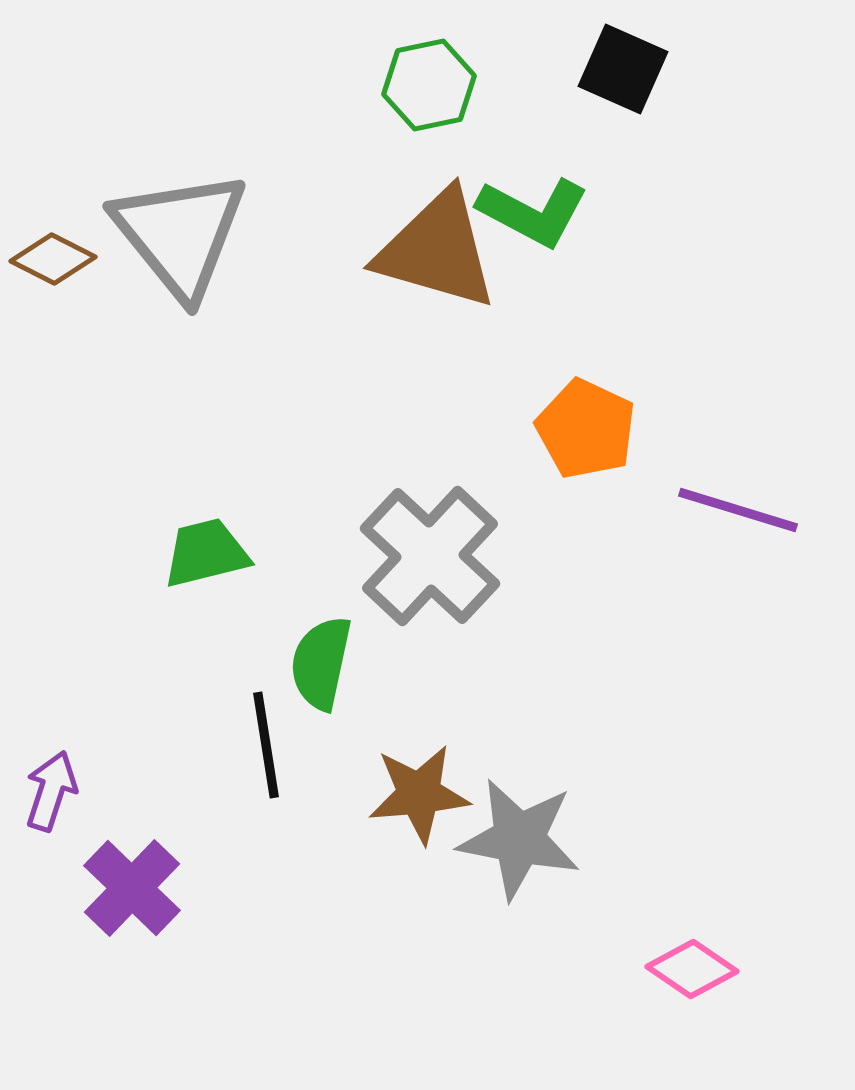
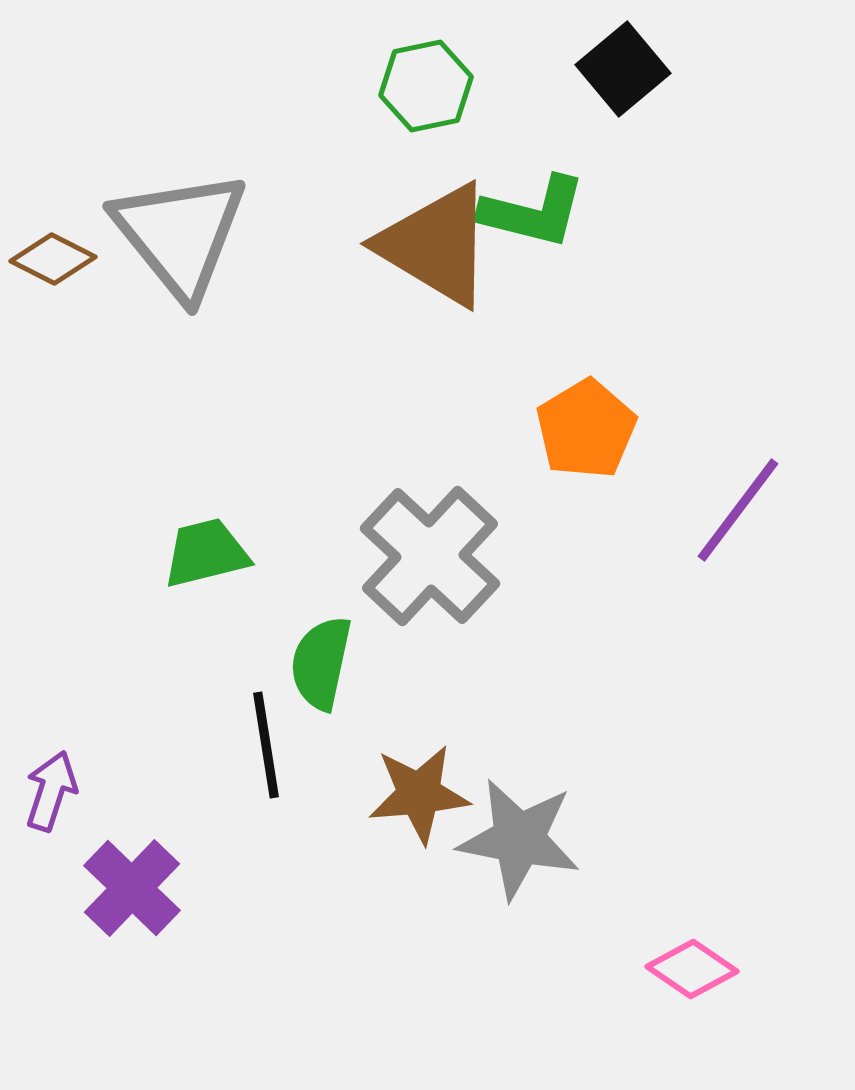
black square: rotated 26 degrees clockwise
green hexagon: moved 3 px left, 1 px down
green L-shape: rotated 14 degrees counterclockwise
brown triangle: moved 1 px left, 5 px up; rotated 15 degrees clockwise
orange pentagon: rotated 16 degrees clockwise
purple line: rotated 70 degrees counterclockwise
